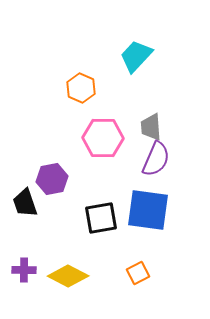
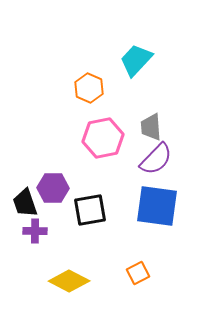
cyan trapezoid: moved 4 px down
orange hexagon: moved 8 px right
pink hexagon: rotated 12 degrees counterclockwise
purple semicircle: rotated 21 degrees clockwise
purple hexagon: moved 1 px right, 9 px down; rotated 12 degrees clockwise
blue square: moved 9 px right, 4 px up
black square: moved 11 px left, 8 px up
purple cross: moved 11 px right, 39 px up
yellow diamond: moved 1 px right, 5 px down
